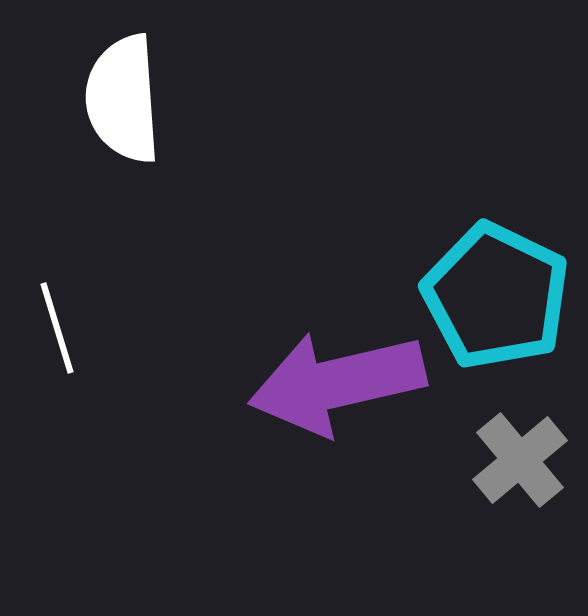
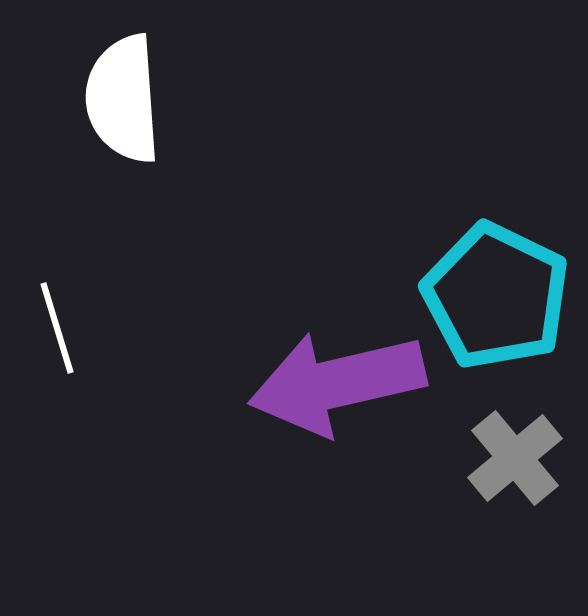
gray cross: moved 5 px left, 2 px up
